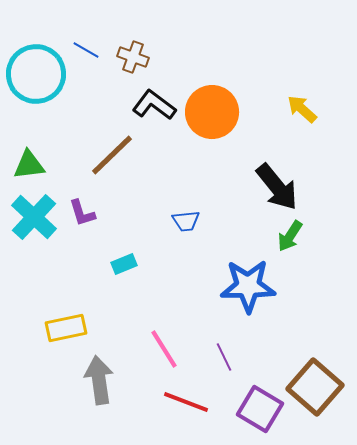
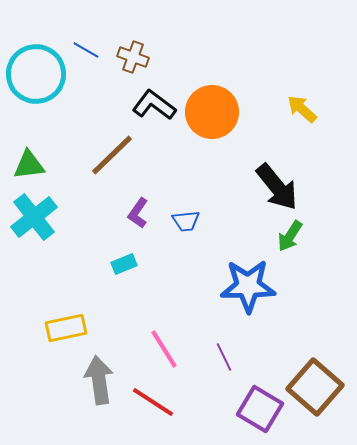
purple L-shape: moved 56 px right; rotated 52 degrees clockwise
cyan cross: rotated 9 degrees clockwise
red line: moved 33 px left; rotated 12 degrees clockwise
